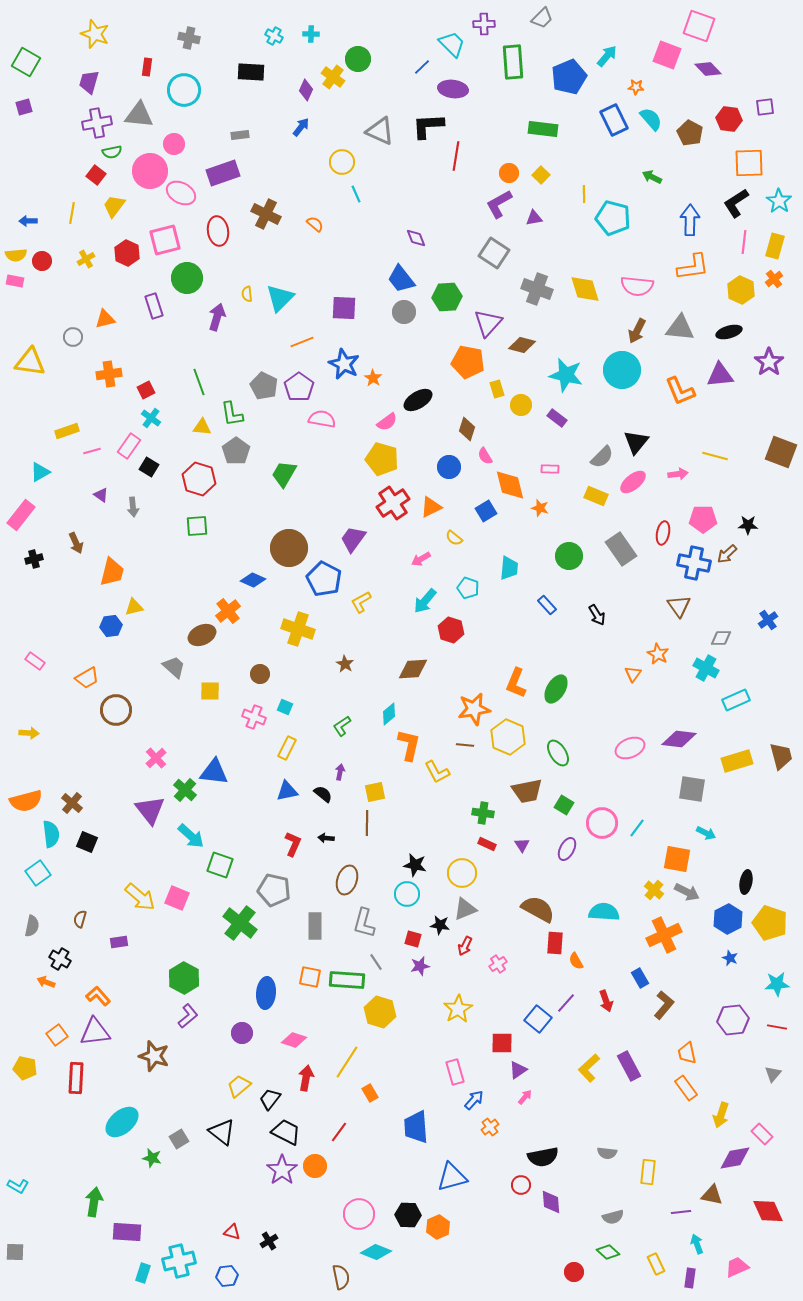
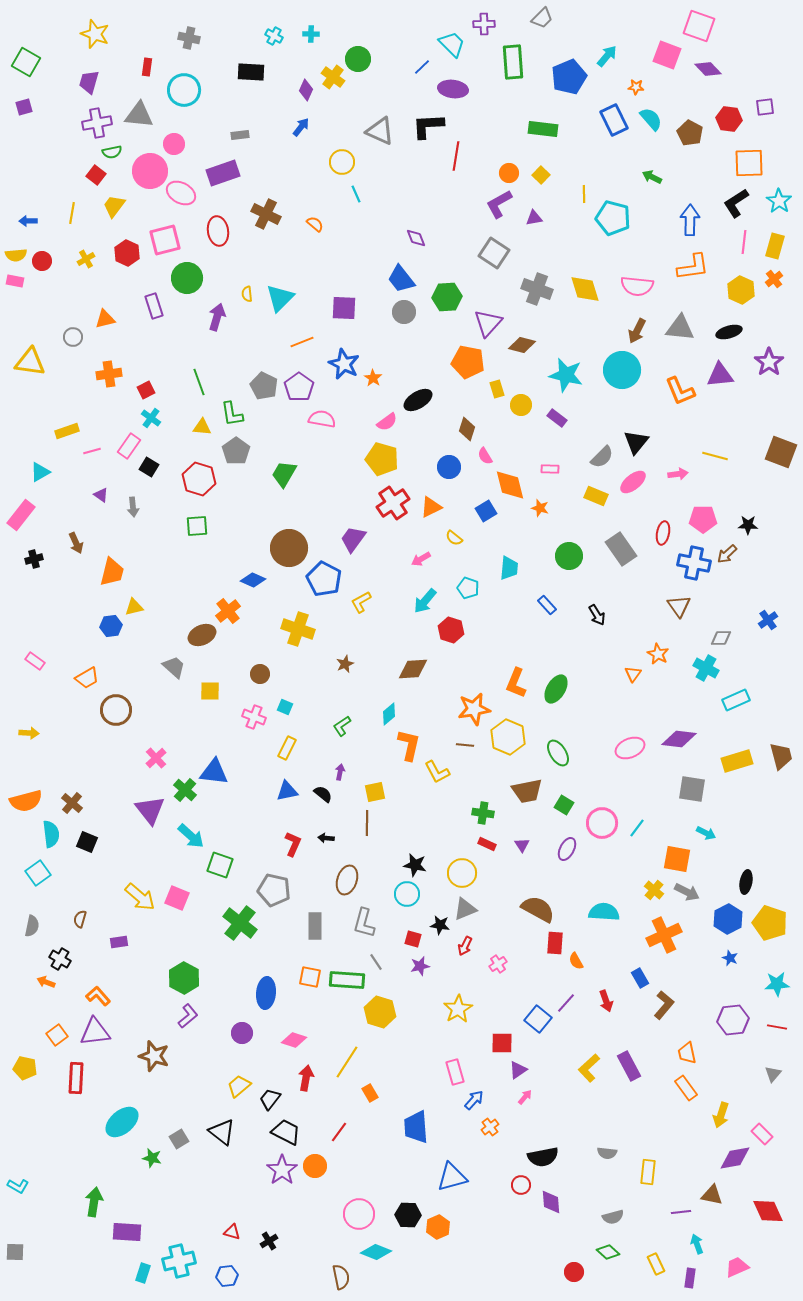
brown star at (345, 664): rotated 18 degrees clockwise
